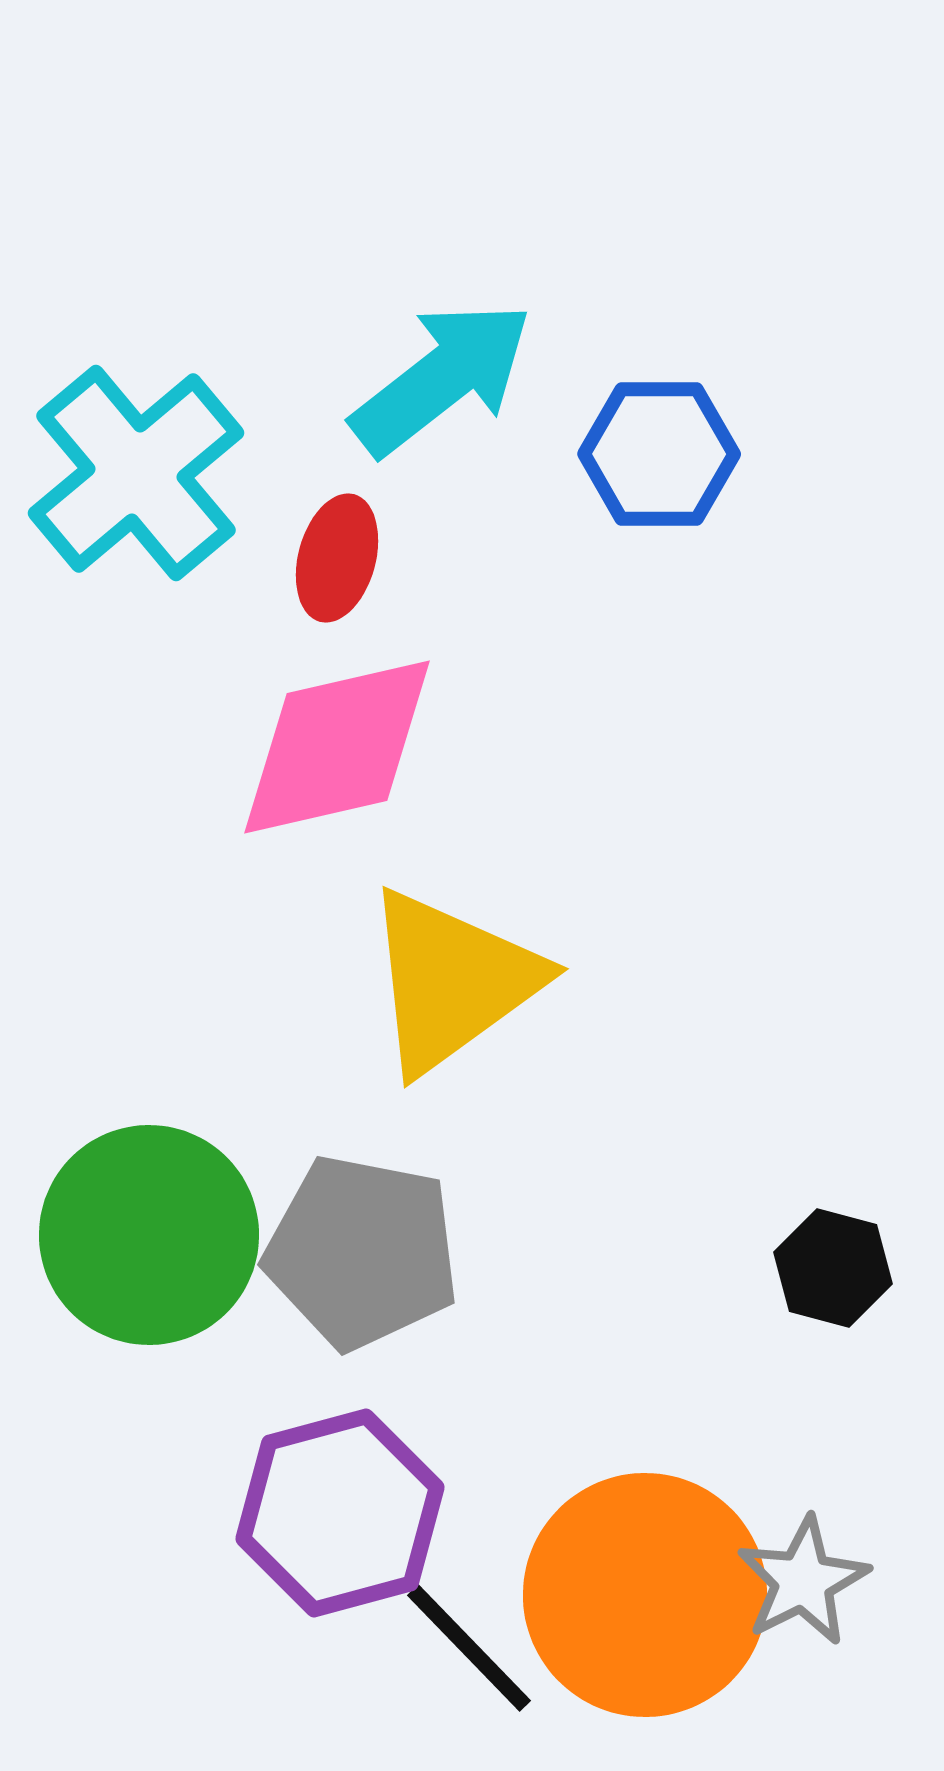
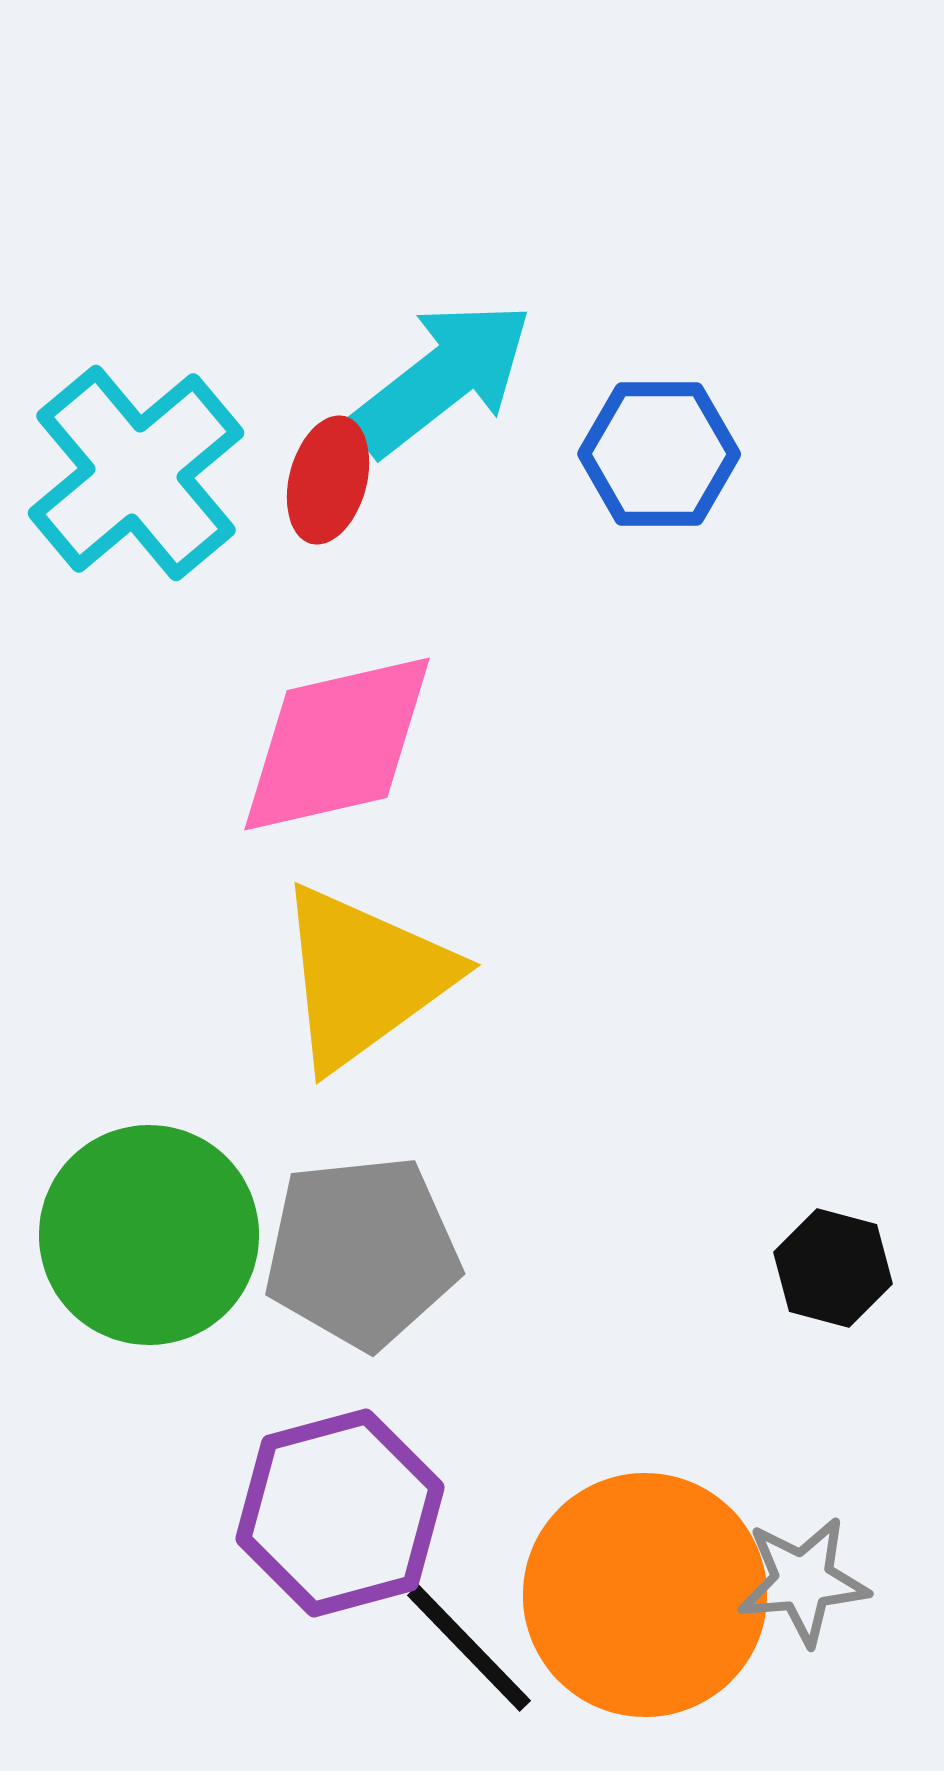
red ellipse: moved 9 px left, 78 px up
pink diamond: moved 3 px up
yellow triangle: moved 88 px left, 4 px up
gray pentagon: rotated 17 degrees counterclockwise
gray star: rotated 22 degrees clockwise
